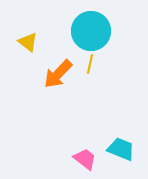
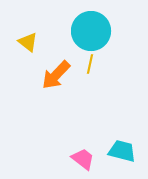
orange arrow: moved 2 px left, 1 px down
cyan trapezoid: moved 1 px right, 2 px down; rotated 8 degrees counterclockwise
pink trapezoid: moved 2 px left
